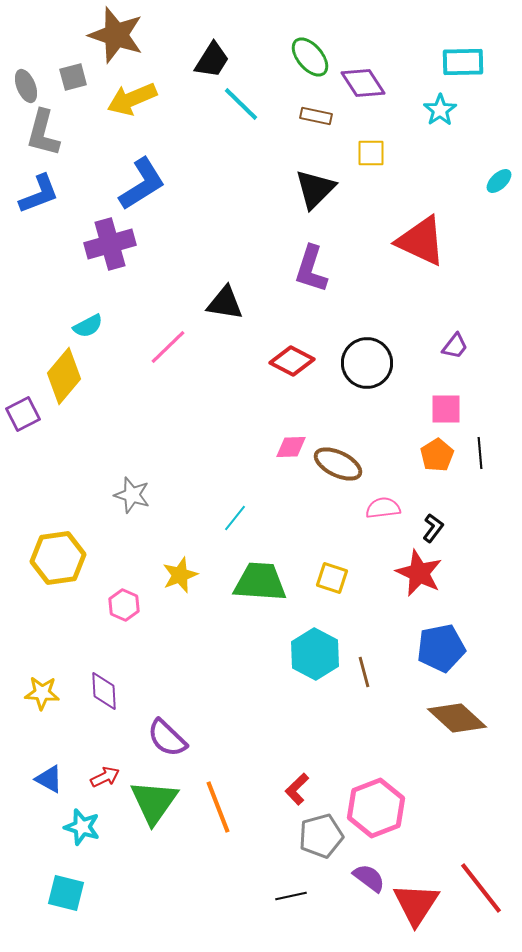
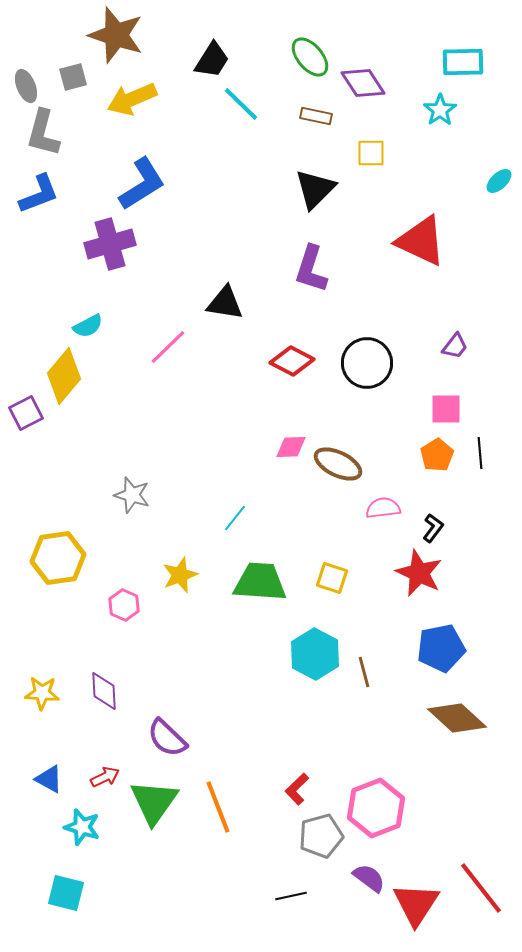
purple square at (23, 414): moved 3 px right, 1 px up
